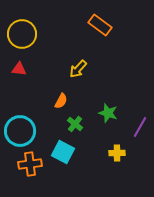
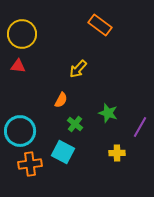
red triangle: moved 1 px left, 3 px up
orange semicircle: moved 1 px up
